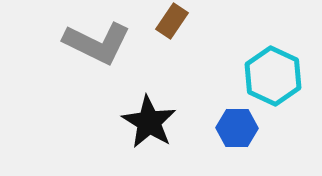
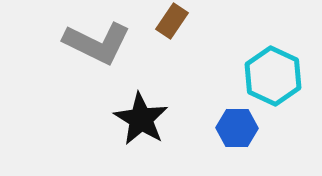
black star: moved 8 px left, 3 px up
